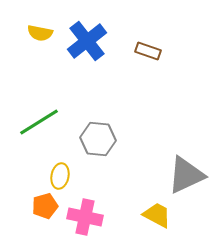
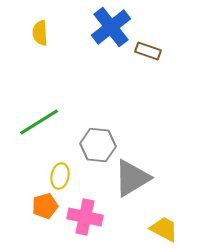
yellow semicircle: rotated 75 degrees clockwise
blue cross: moved 24 px right, 14 px up
gray hexagon: moved 6 px down
gray triangle: moved 54 px left, 3 px down; rotated 6 degrees counterclockwise
yellow trapezoid: moved 7 px right, 14 px down
